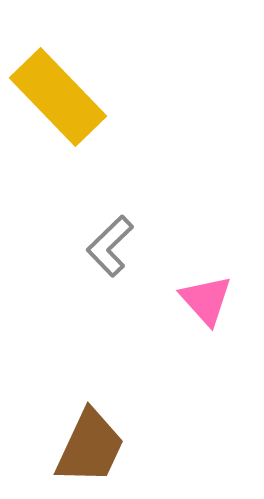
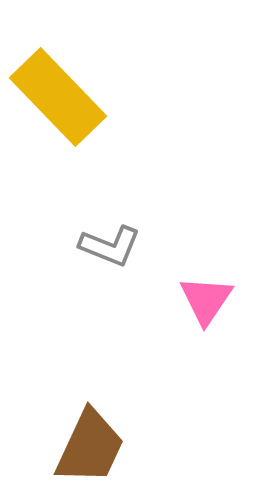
gray L-shape: rotated 114 degrees counterclockwise
pink triangle: rotated 16 degrees clockwise
